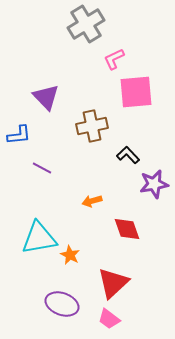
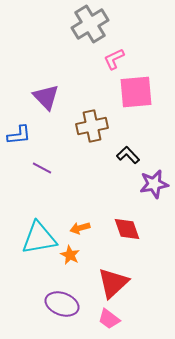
gray cross: moved 4 px right
orange arrow: moved 12 px left, 27 px down
